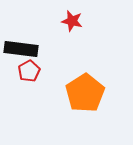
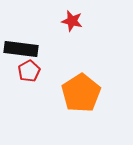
orange pentagon: moved 4 px left
